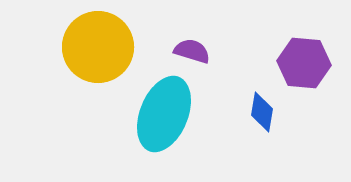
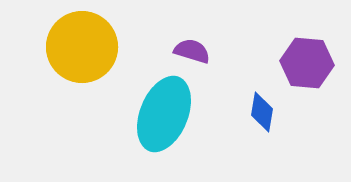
yellow circle: moved 16 px left
purple hexagon: moved 3 px right
